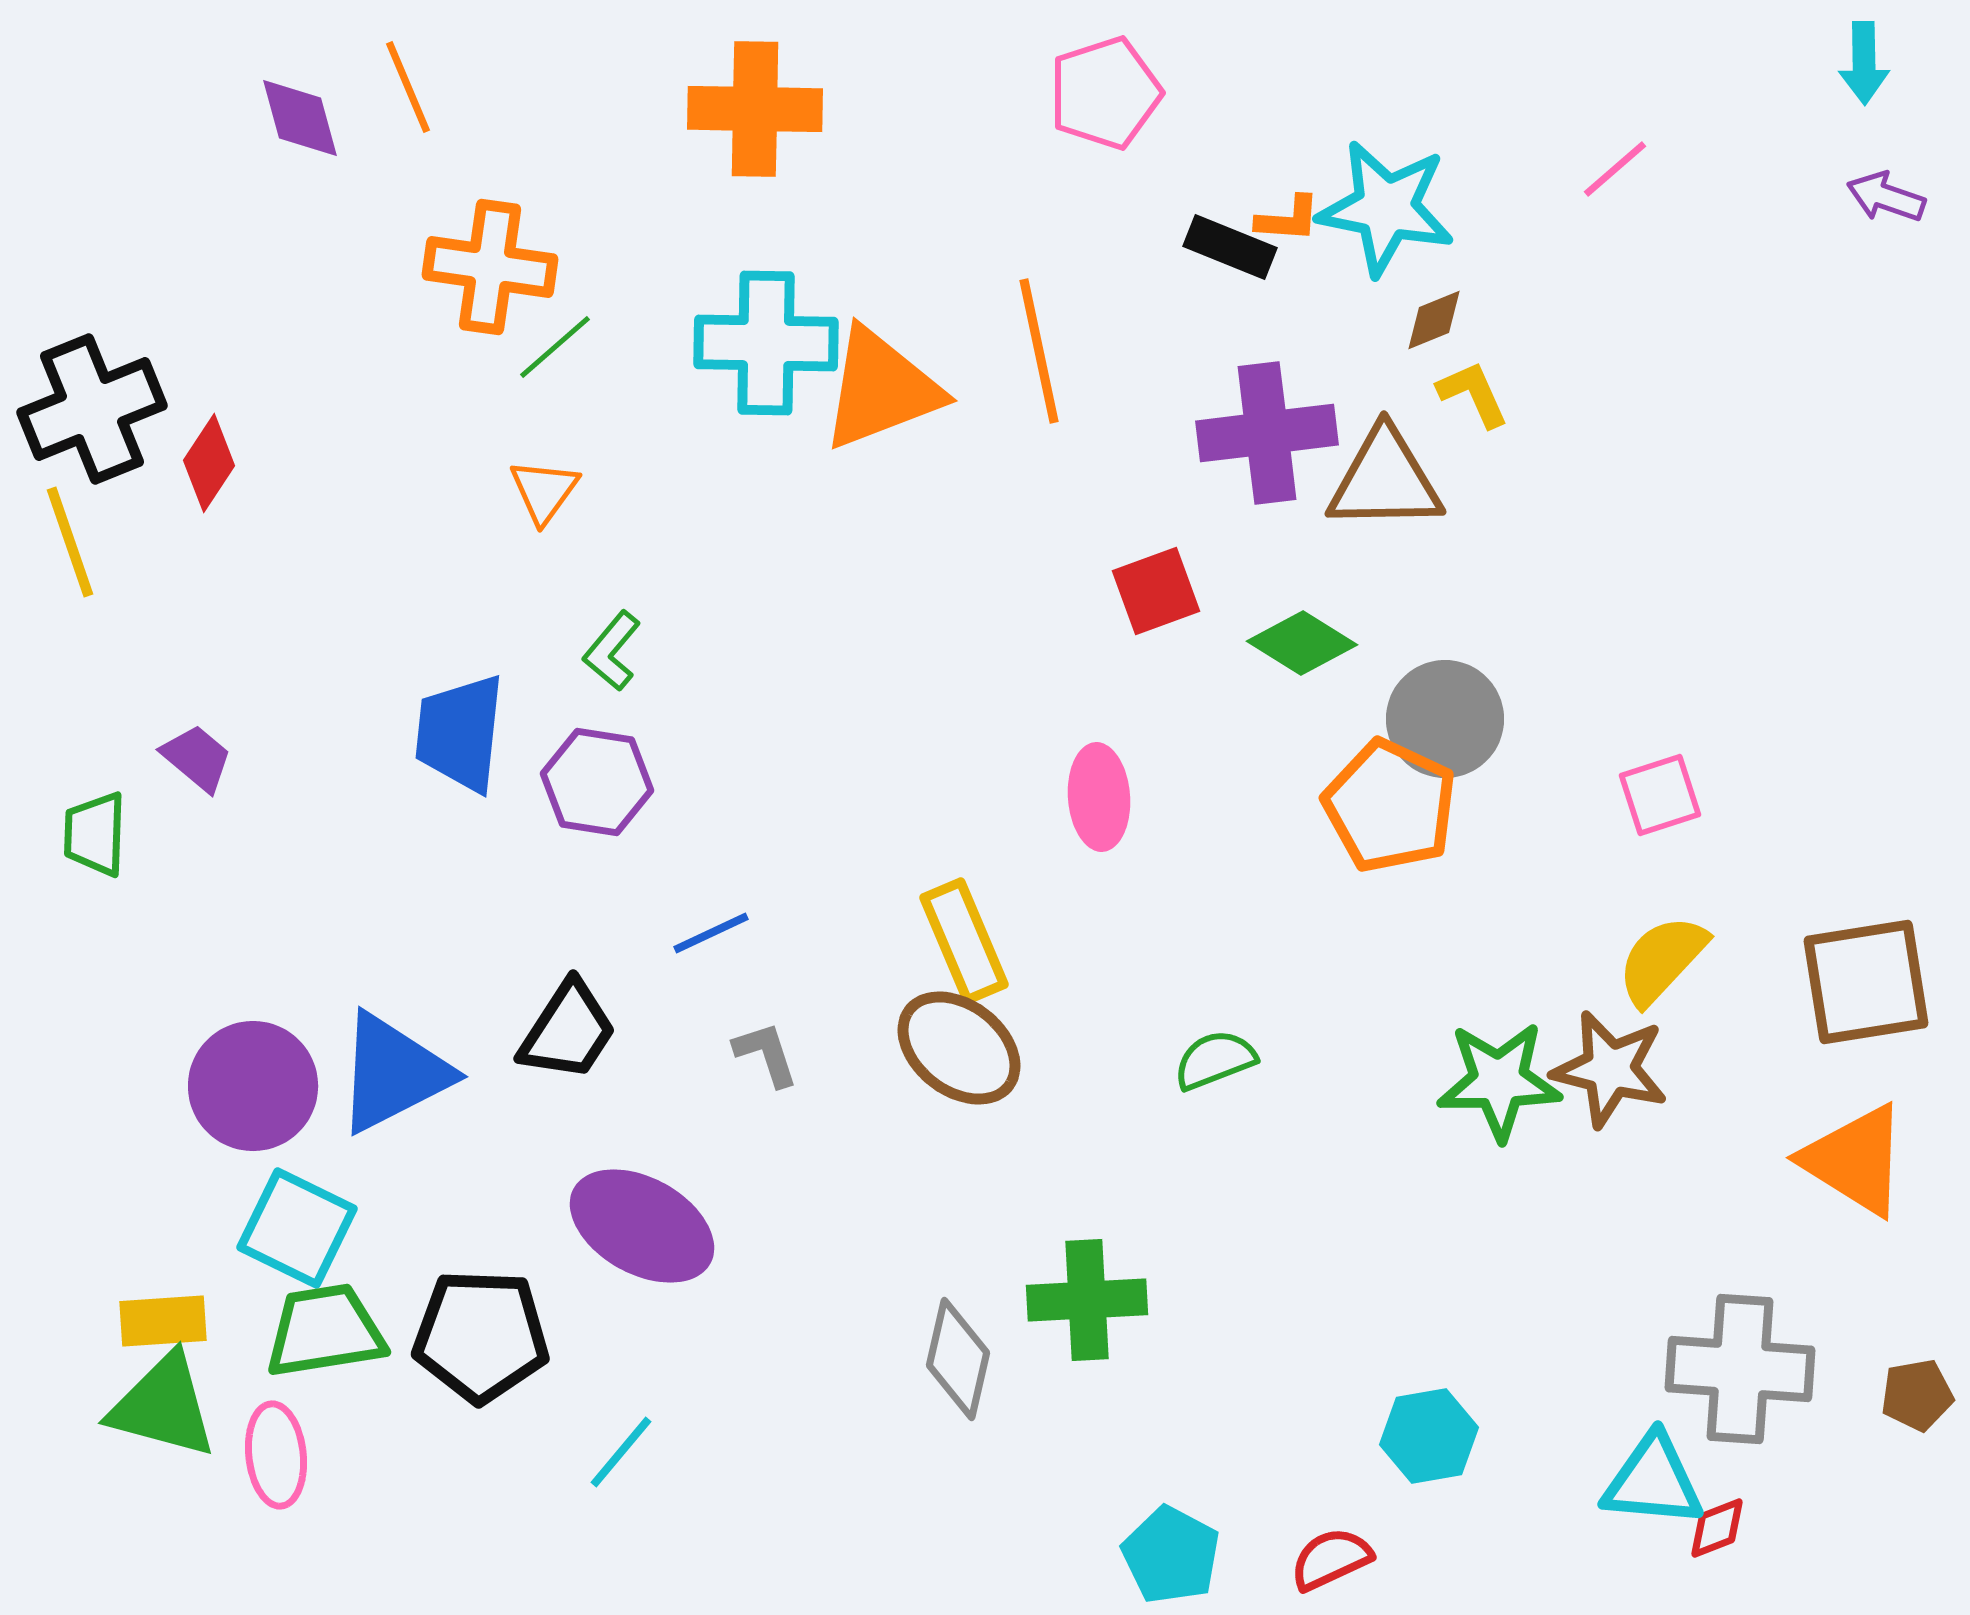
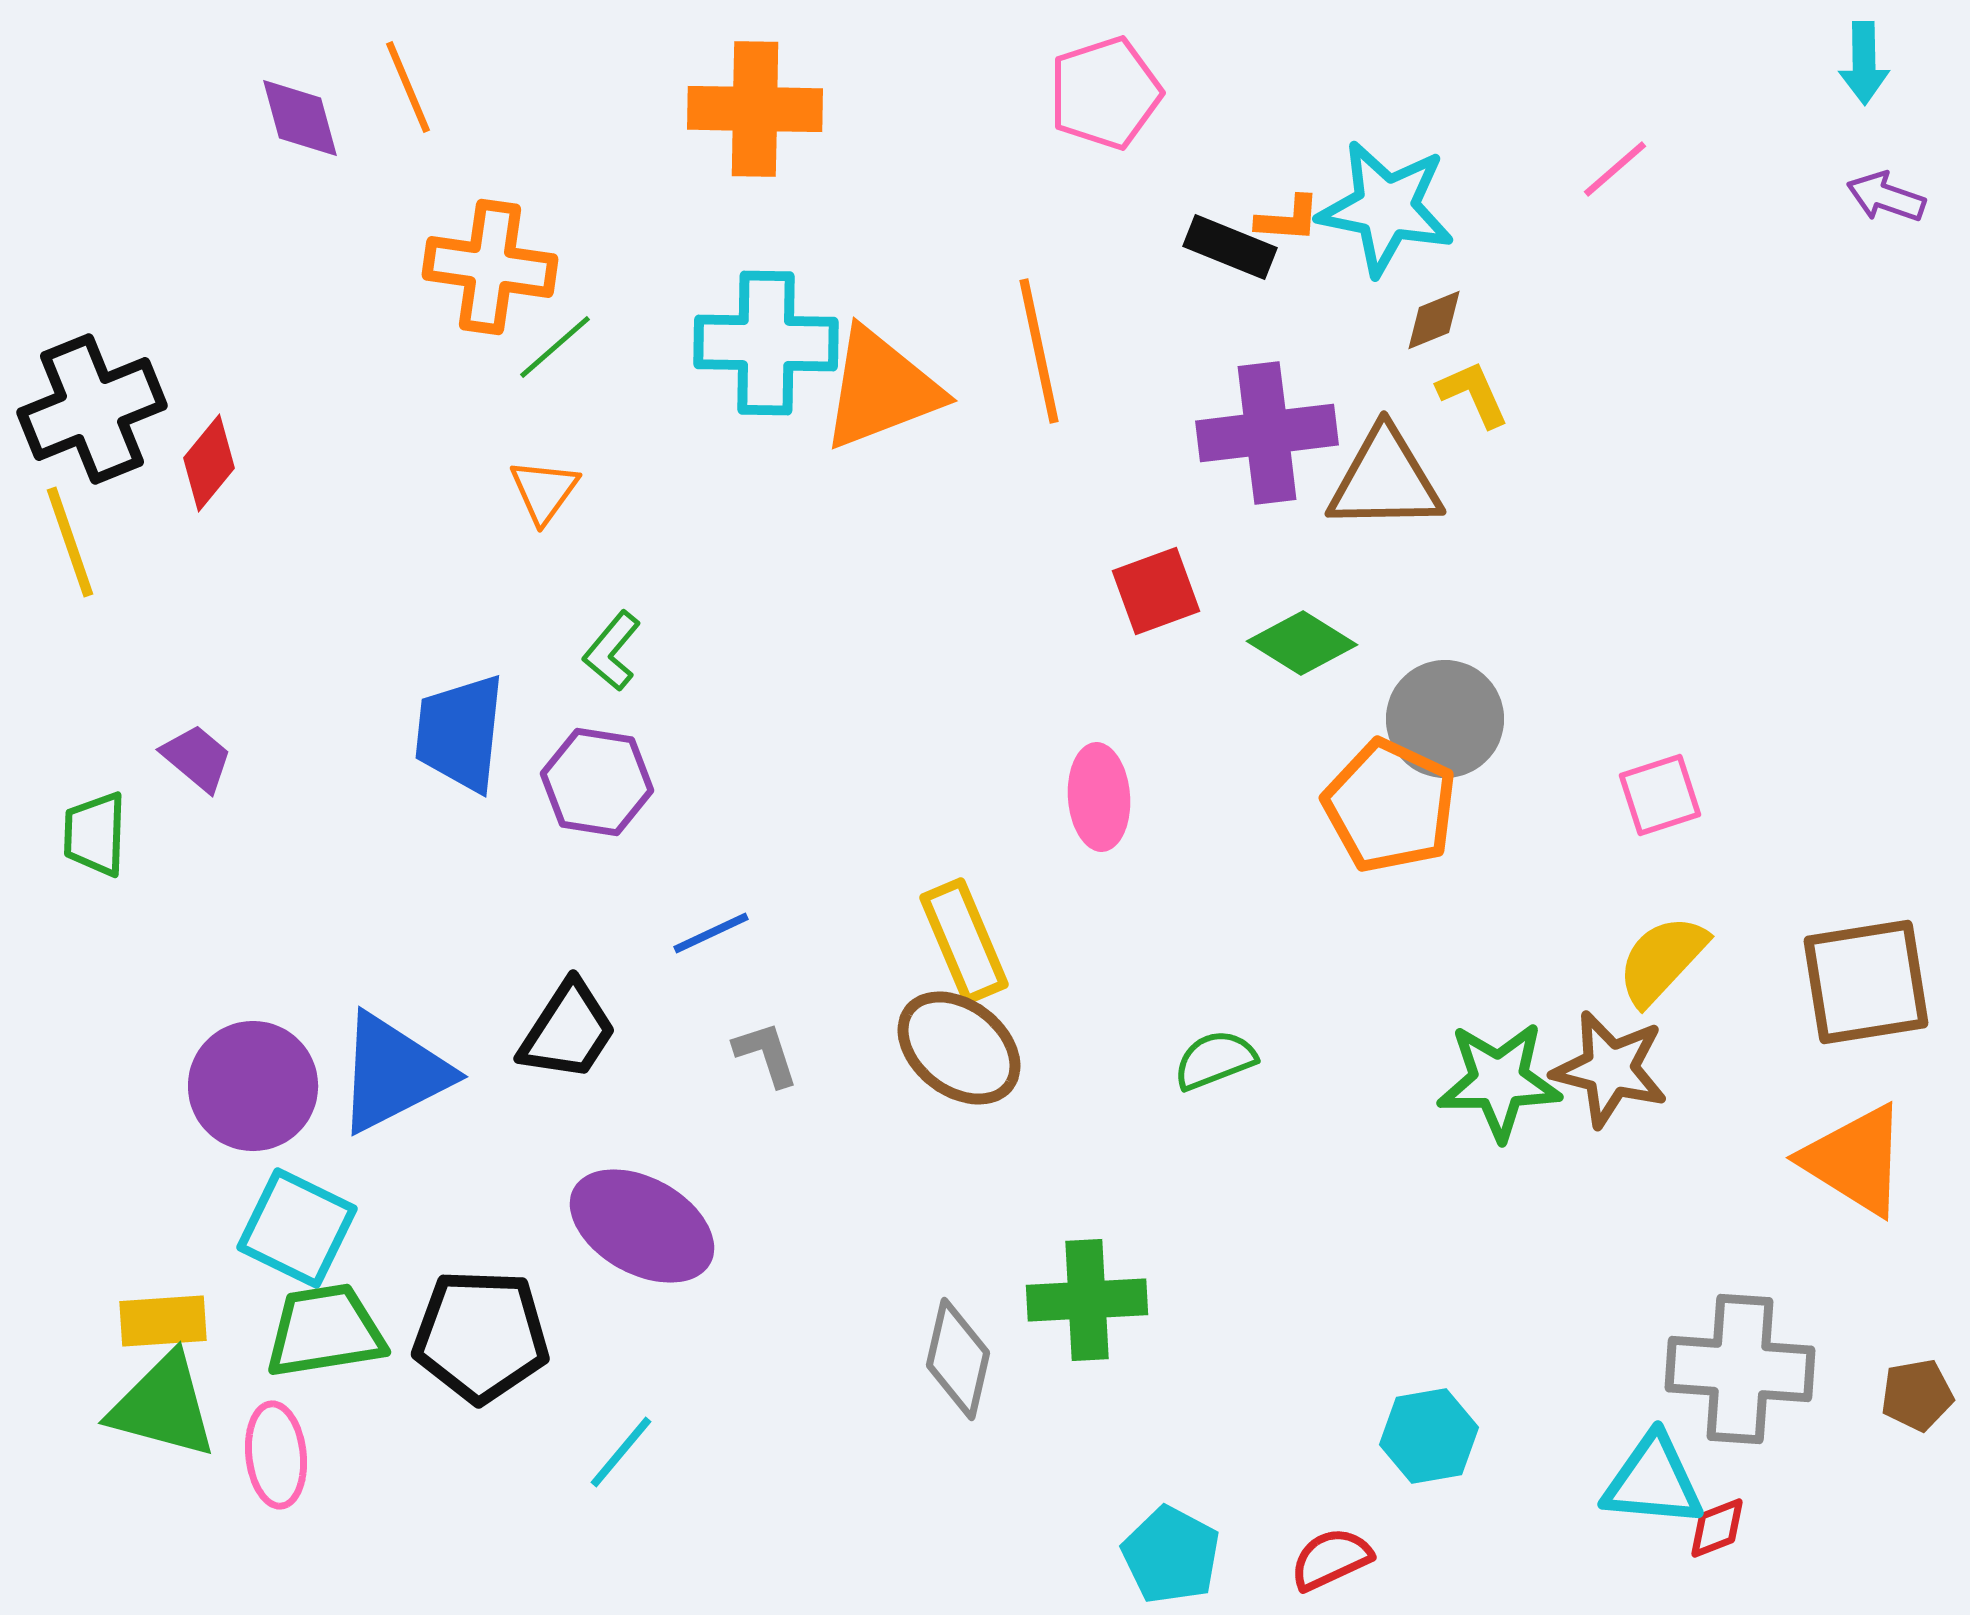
red diamond at (209, 463): rotated 6 degrees clockwise
